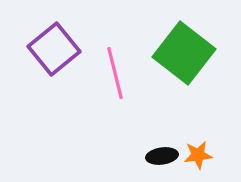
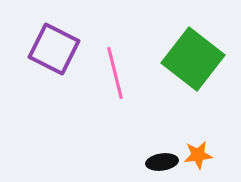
purple square: rotated 24 degrees counterclockwise
green square: moved 9 px right, 6 px down
black ellipse: moved 6 px down
